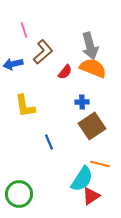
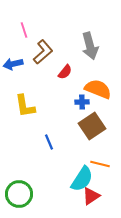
orange semicircle: moved 5 px right, 21 px down
